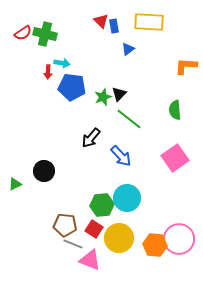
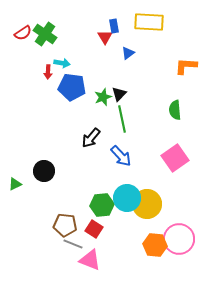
red triangle: moved 4 px right, 16 px down; rotated 14 degrees clockwise
green cross: rotated 20 degrees clockwise
blue triangle: moved 4 px down
green line: moved 7 px left; rotated 40 degrees clockwise
yellow circle: moved 28 px right, 34 px up
